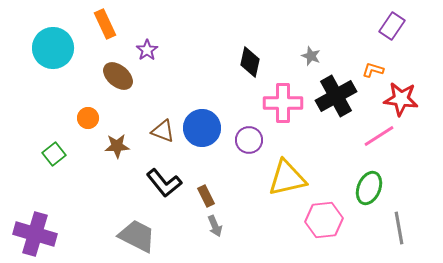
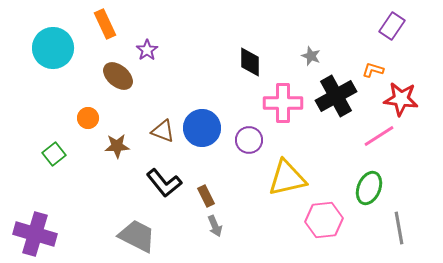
black diamond: rotated 12 degrees counterclockwise
